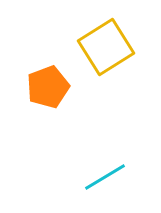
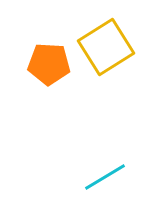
orange pentagon: moved 1 px right, 23 px up; rotated 24 degrees clockwise
